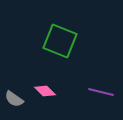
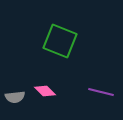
gray semicircle: moved 1 px right, 2 px up; rotated 42 degrees counterclockwise
